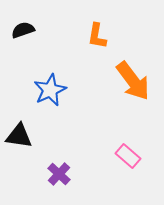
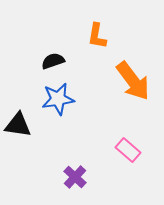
black semicircle: moved 30 px right, 31 px down
blue star: moved 8 px right, 9 px down; rotated 16 degrees clockwise
black triangle: moved 1 px left, 11 px up
pink rectangle: moved 6 px up
purple cross: moved 16 px right, 3 px down
